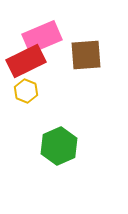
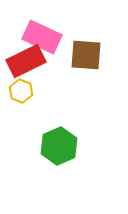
pink rectangle: rotated 48 degrees clockwise
brown square: rotated 8 degrees clockwise
yellow hexagon: moved 5 px left
